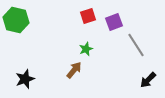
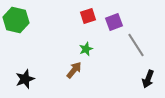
black arrow: moved 1 px up; rotated 24 degrees counterclockwise
